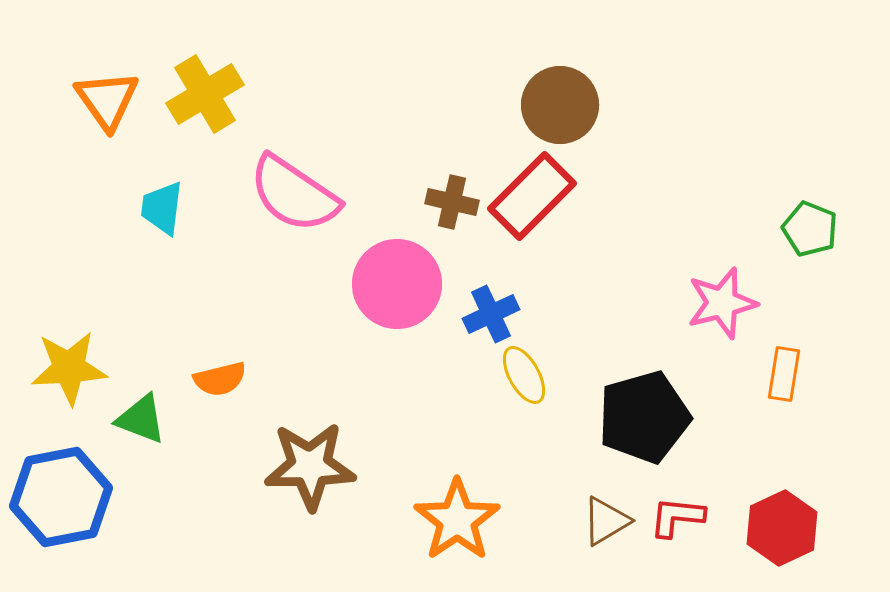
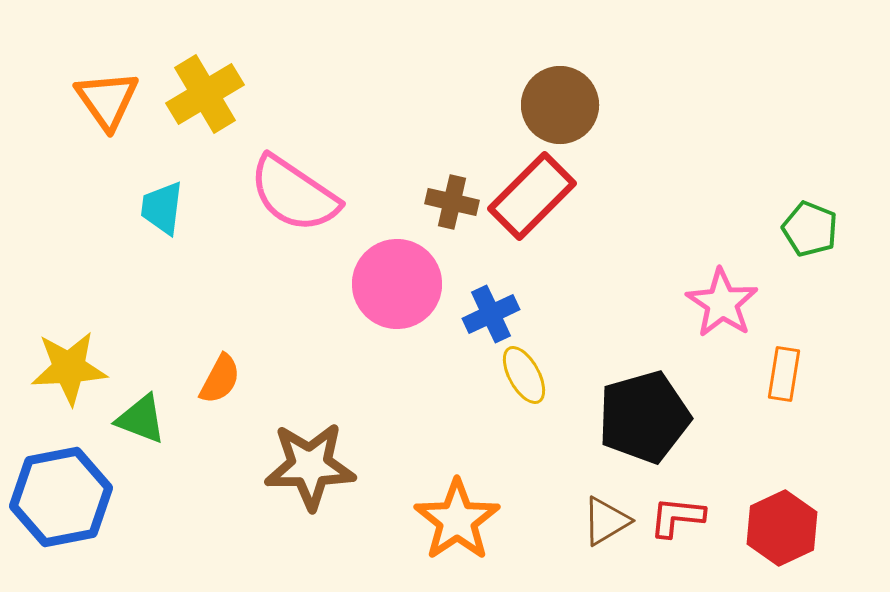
pink star: rotated 24 degrees counterclockwise
orange semicircle: rotated 48 degrees counterclockwise
